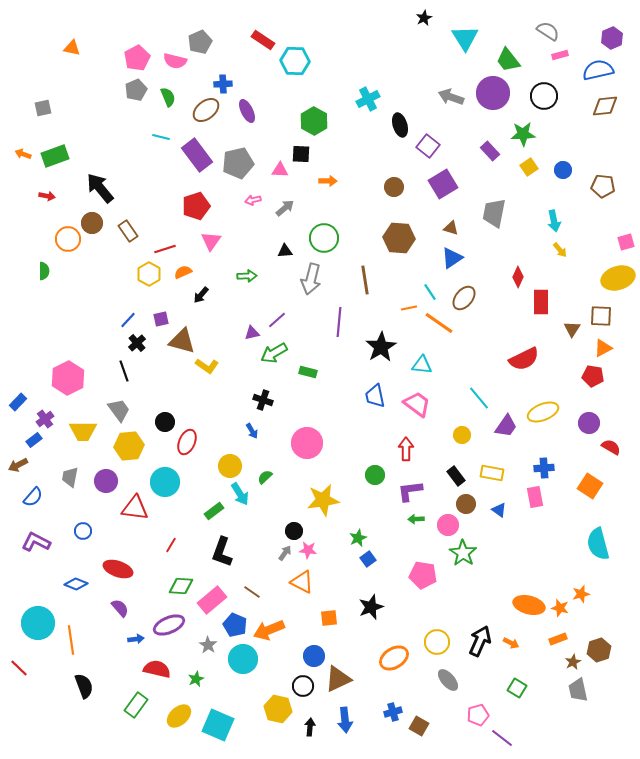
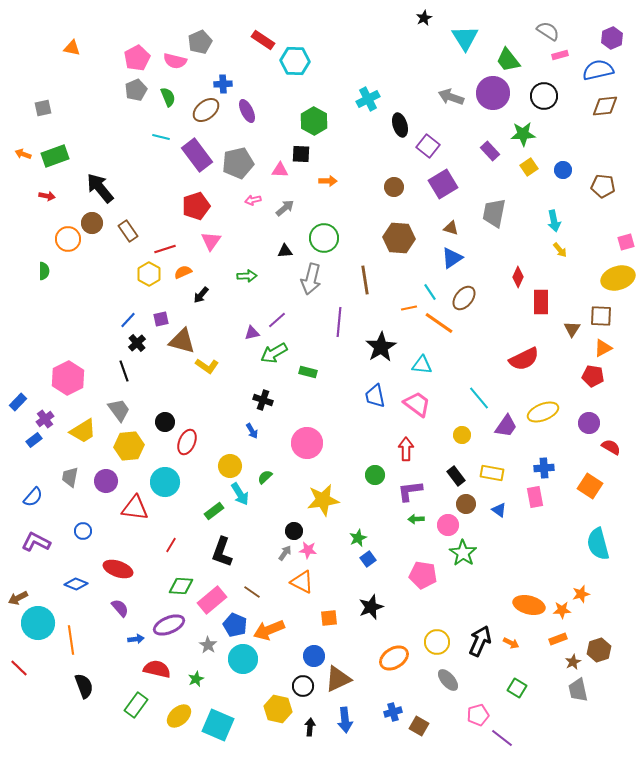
yellow trapezoid at (83, 431): rotated 32 degrees counterclockwise
brown arrow at (18, 465): moved 133 px down
orange star at (560, 608): moved 2 px right, 2 px down; rotated 18 degrees counterclockwise
